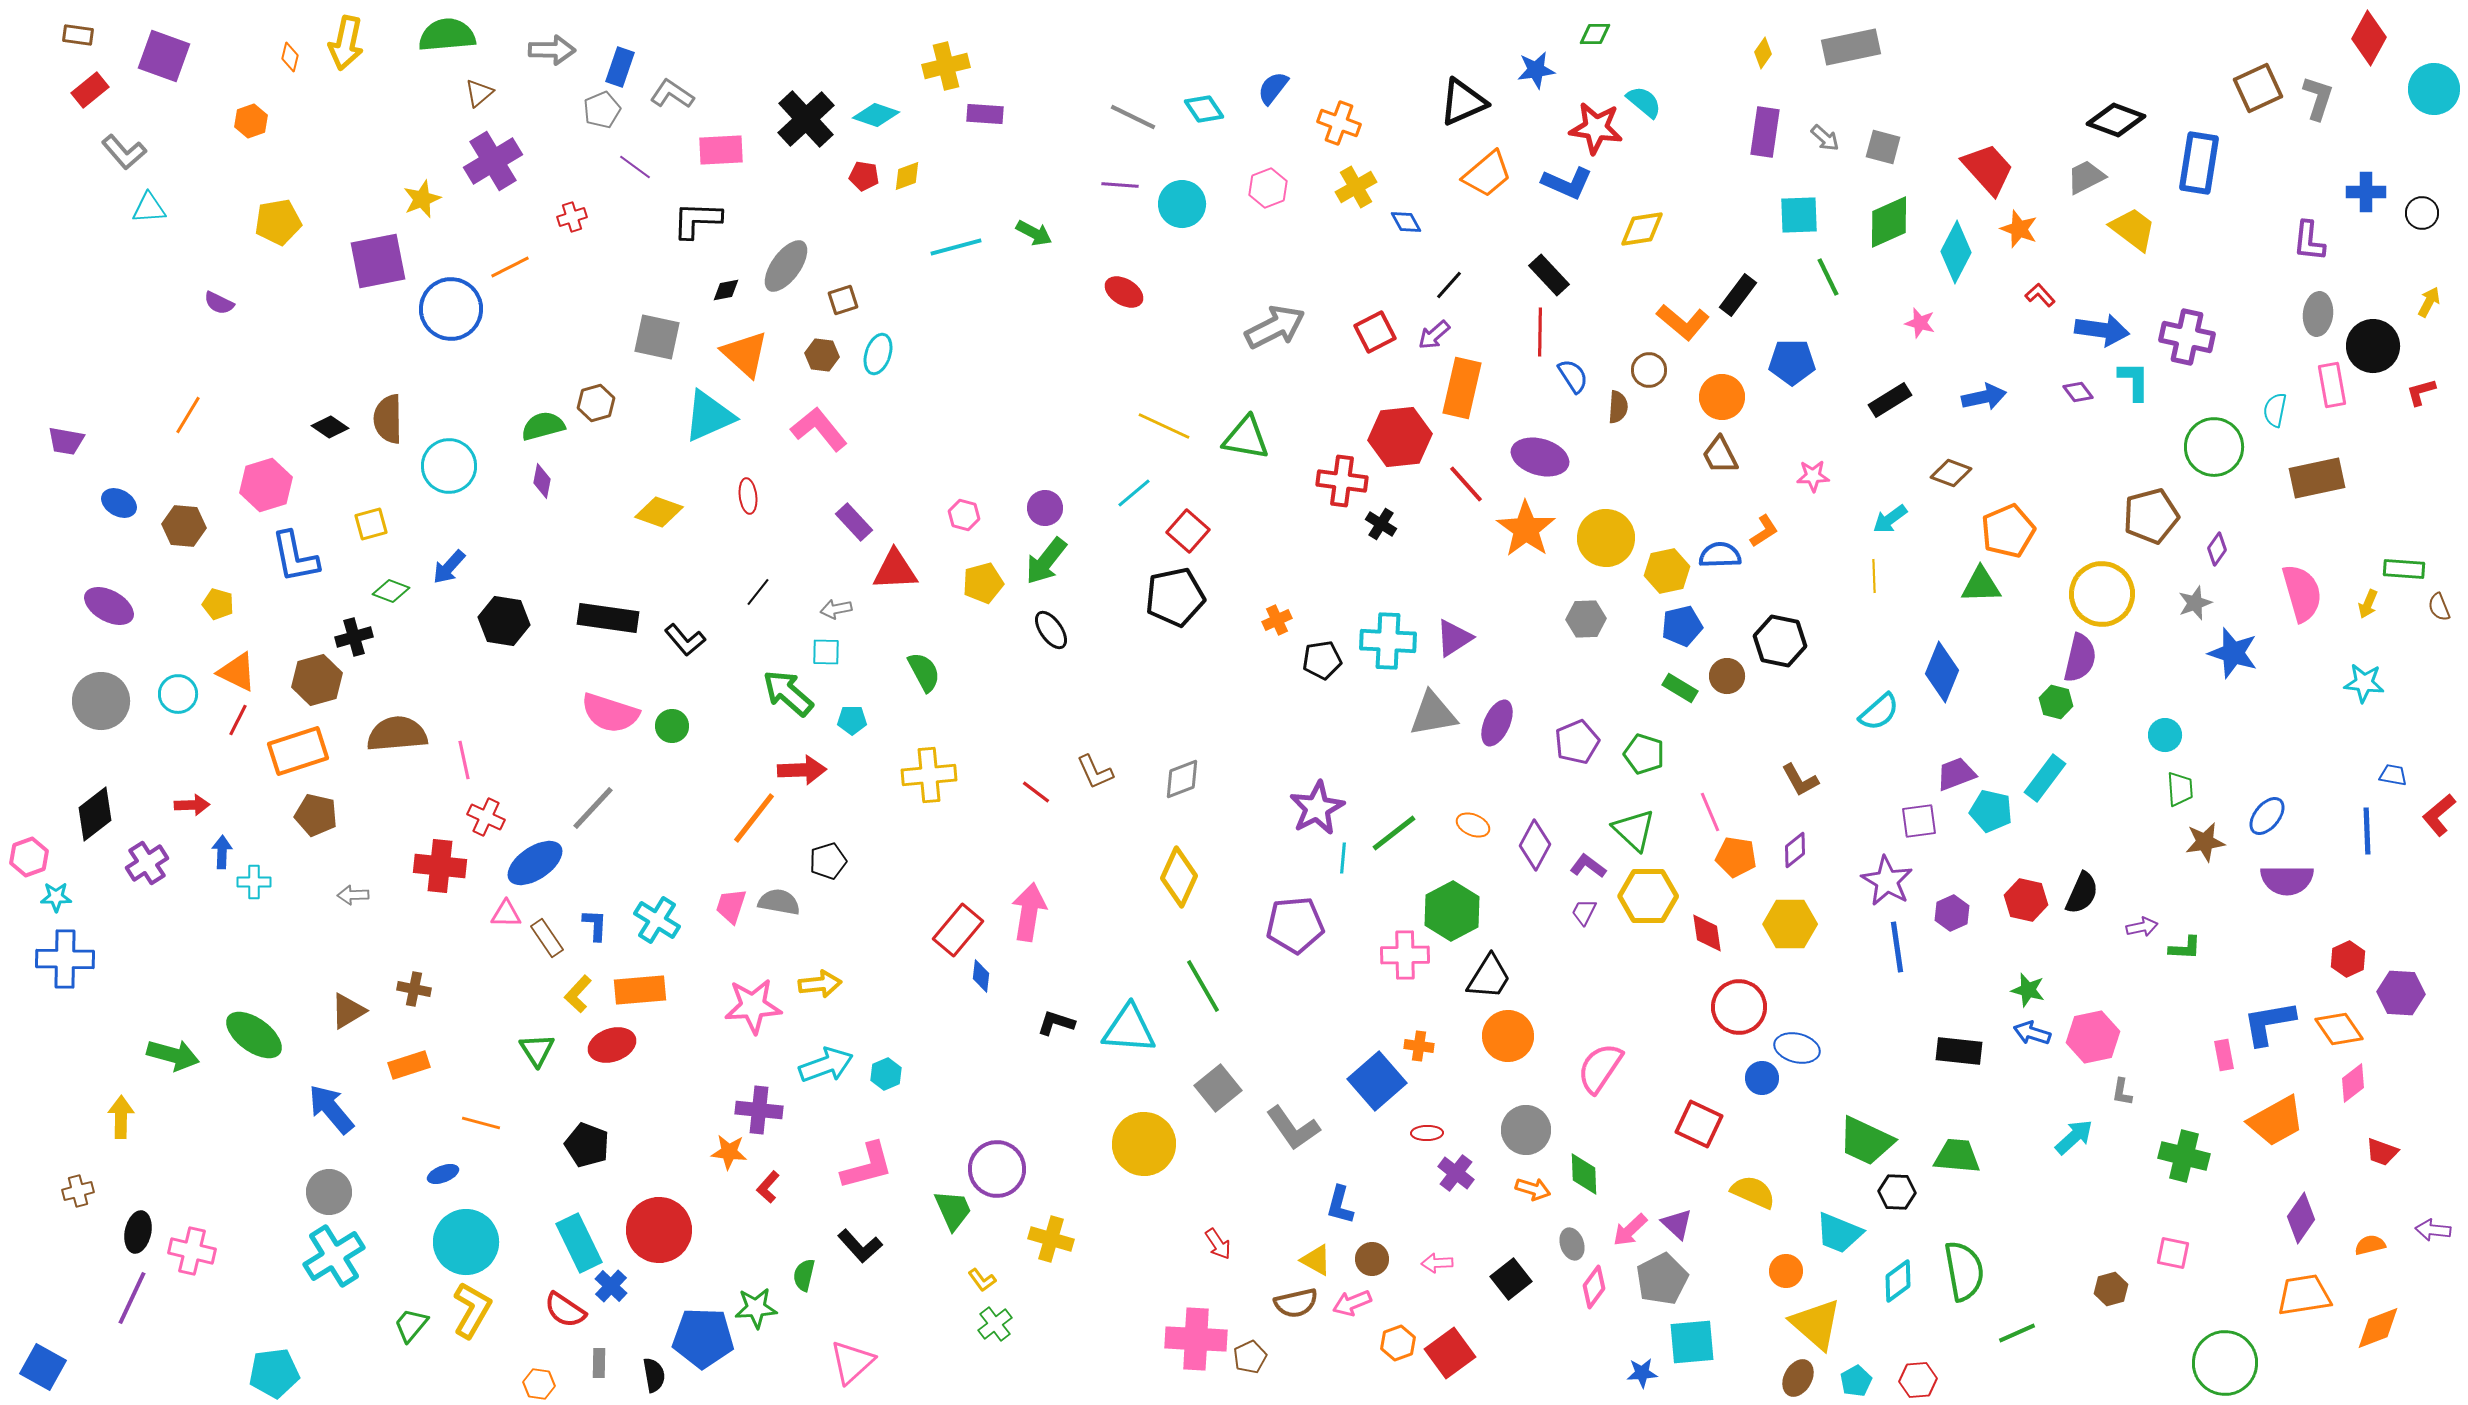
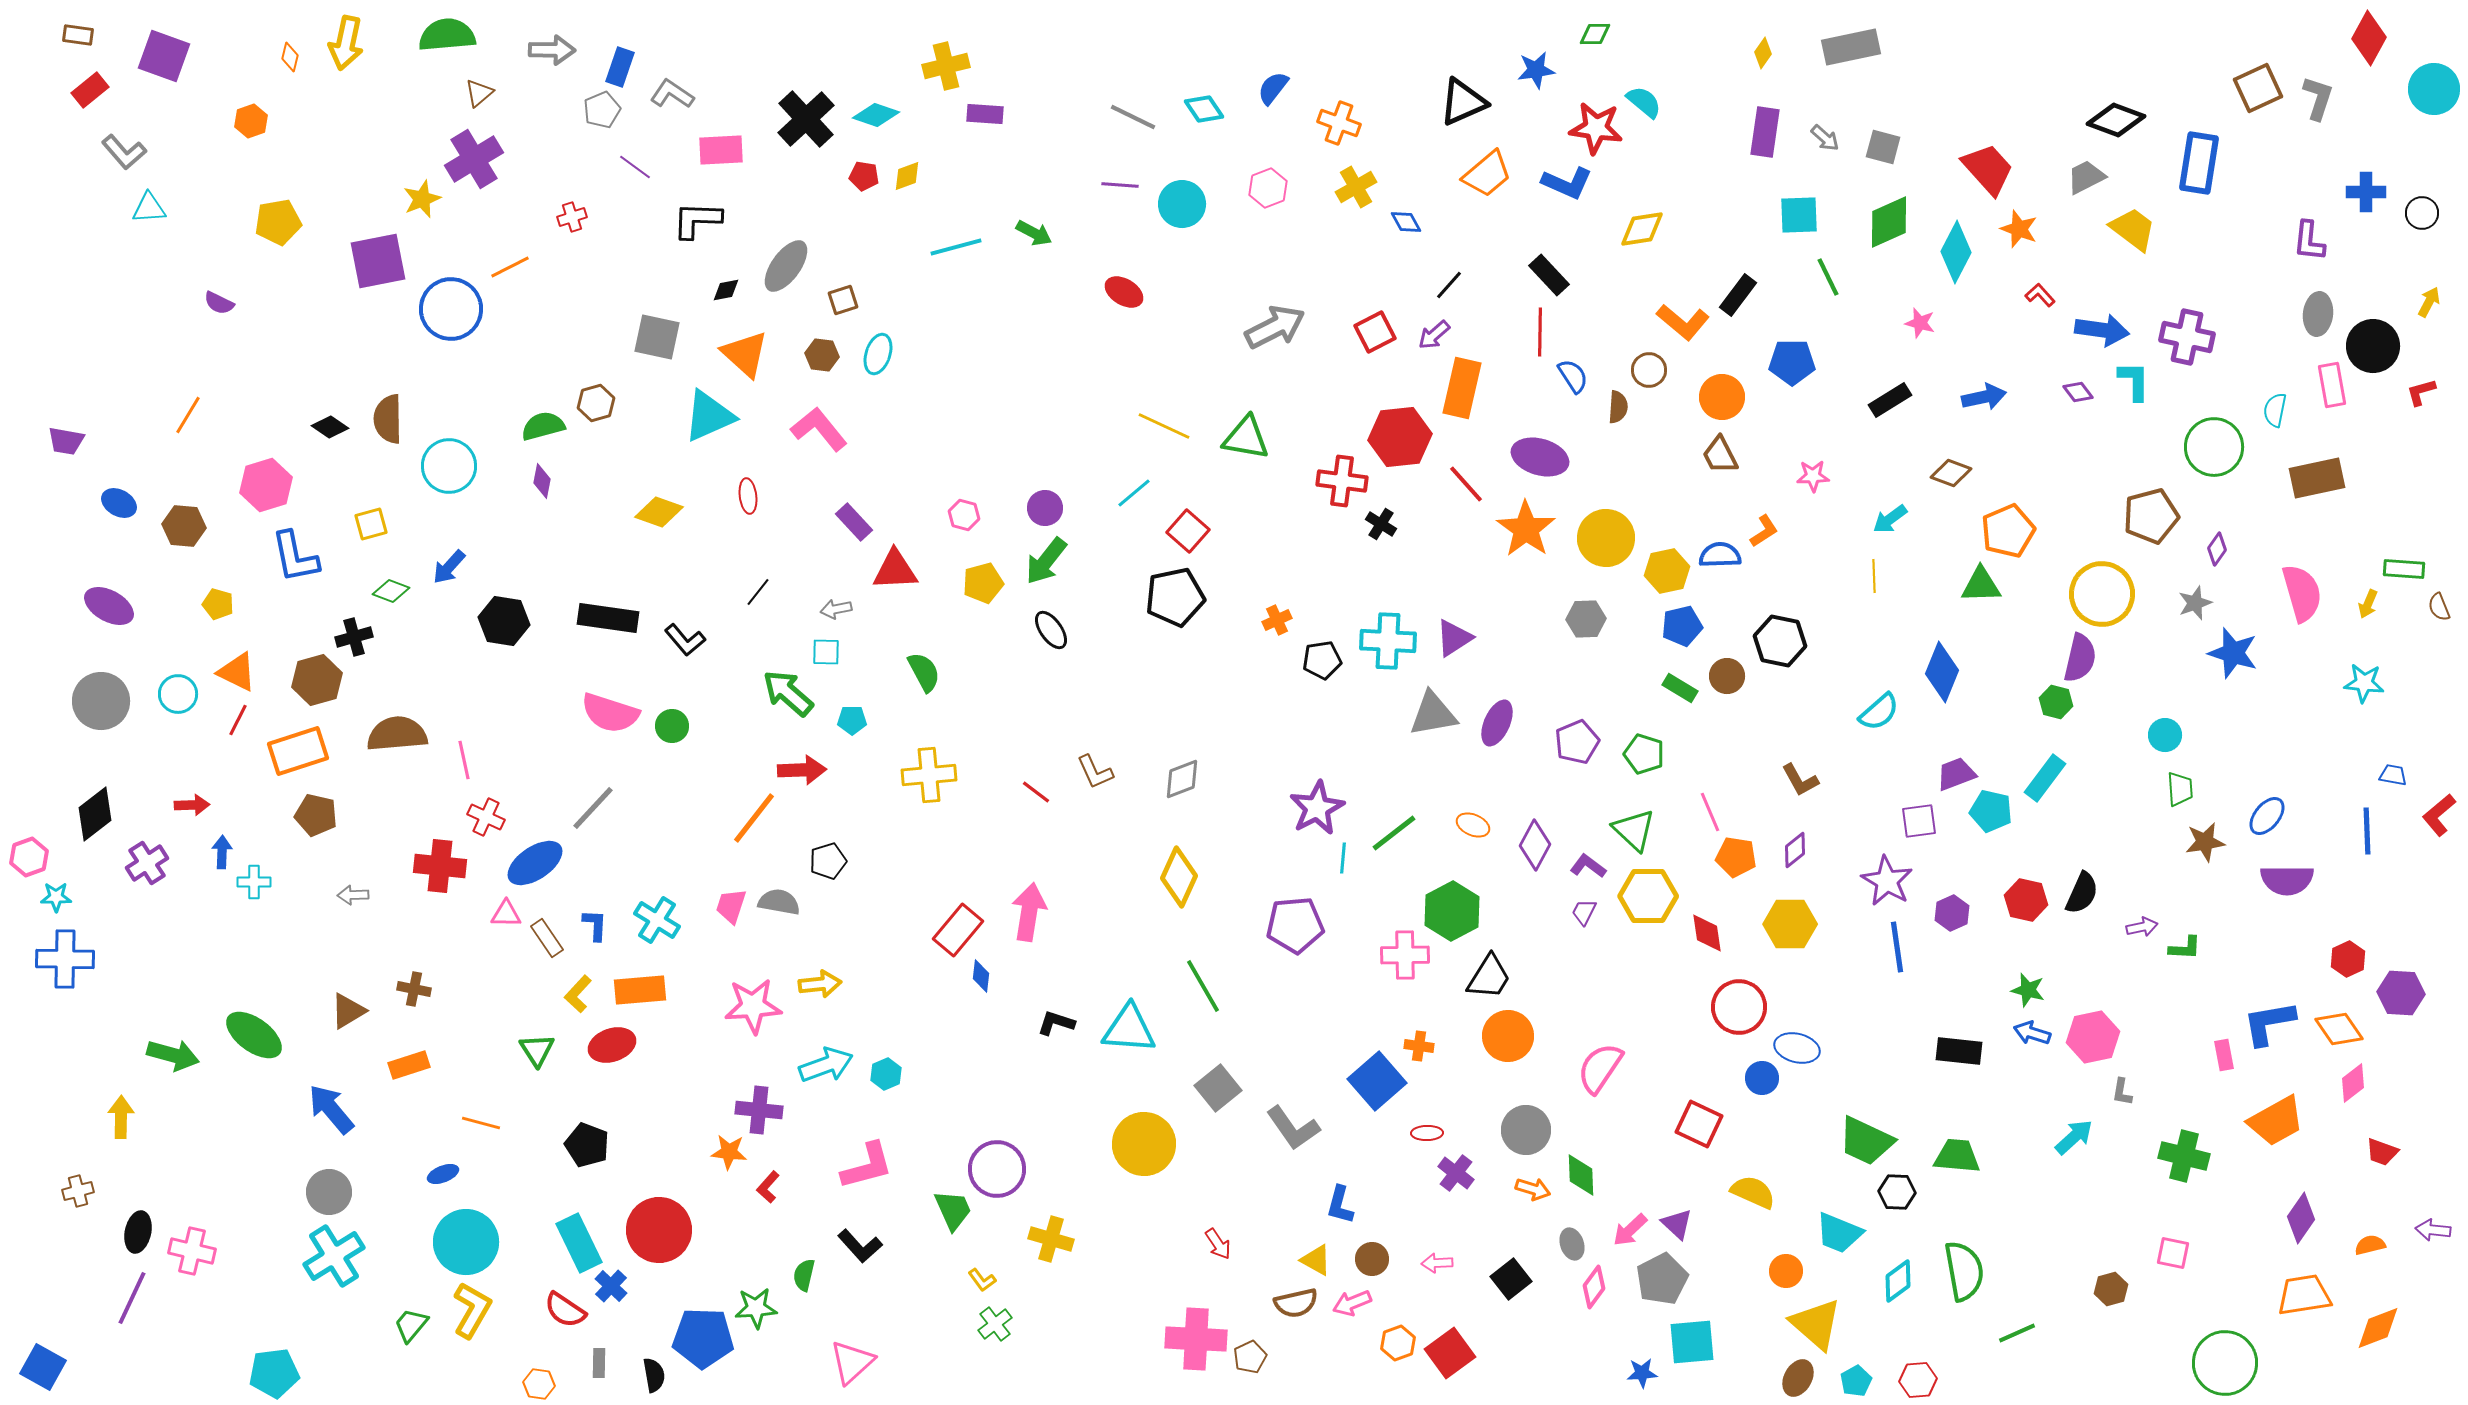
purple cross at (493, 161): moved 19 px left, 2 px up
green diamond at (1584, 1174): moved 3 px left, 1 px down
